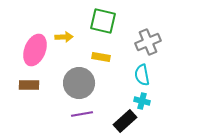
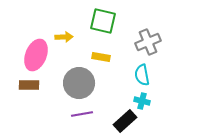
pink ellipse: moved 1 px right, 5 px down
